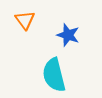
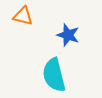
orange triangle: moved 2 px left, 4 px up; rotated 40 degrees counterclockwise
